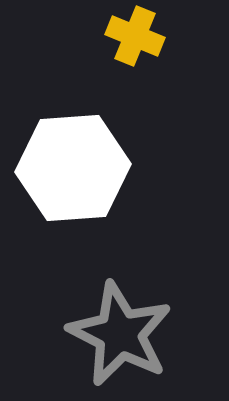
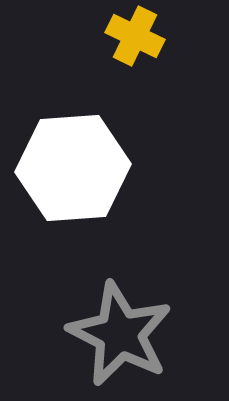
yellow cross: rotated 4 degrees clockwise
